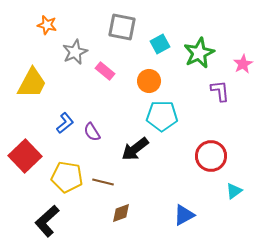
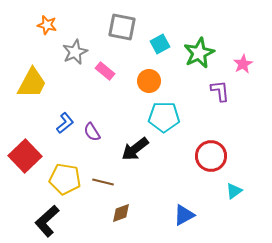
cyan pentagon: moved 2 px right, 1 px down
yellow pentagon: moved 2 px left, 2 px down
